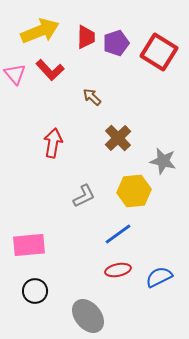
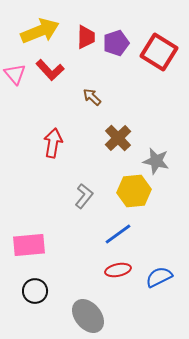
gray star: moved 7 px left
gray L-shape: rotated 25 degrees counterclockwise
